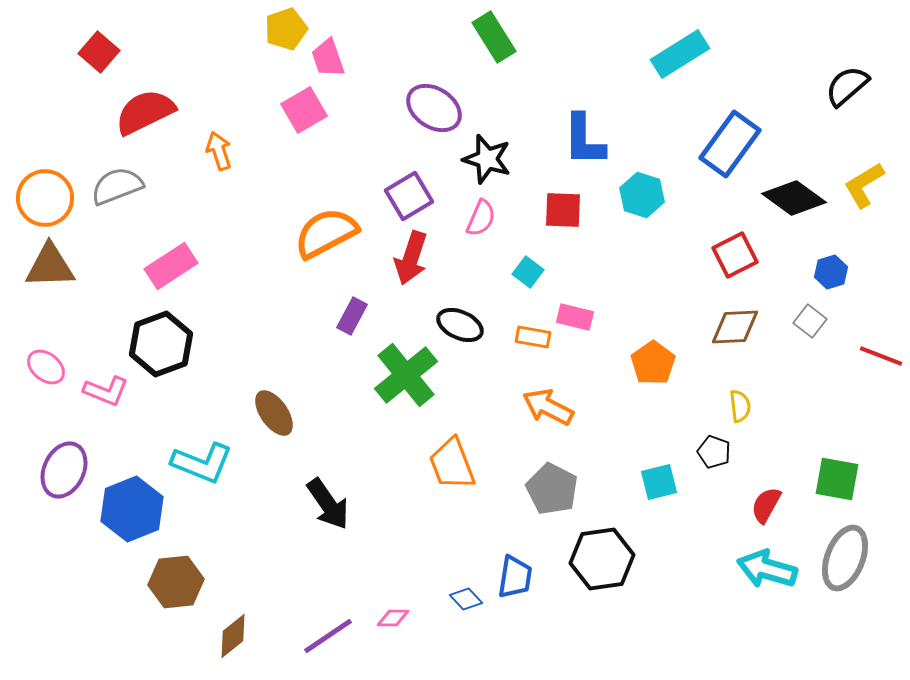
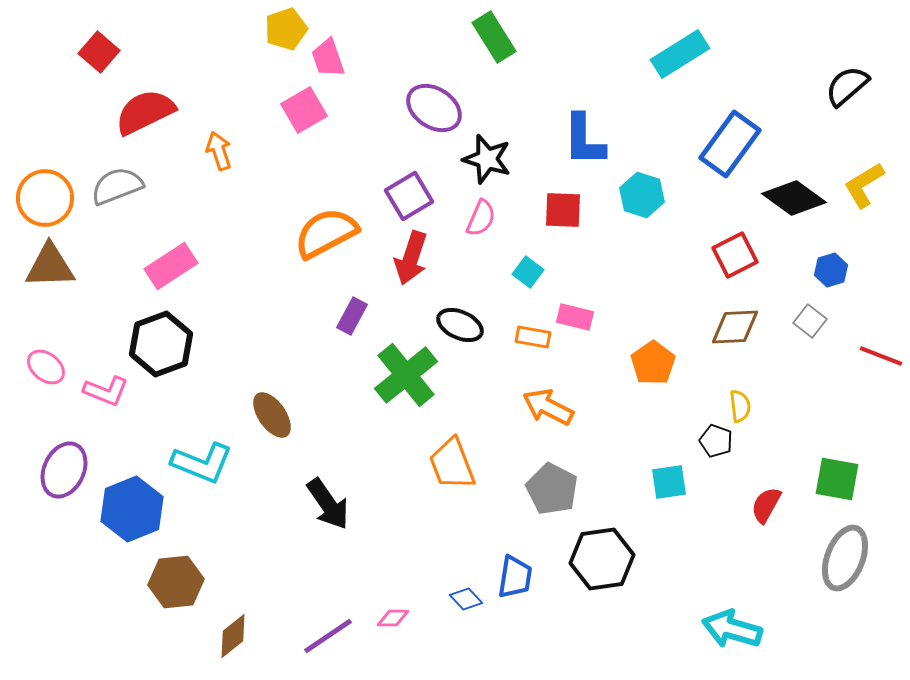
blue hexagon at (831, 272): moved 2 px up
brown ellipse at (274, 413): moved 2 px left, 2 px down
black pentagon at (714, 452): moved 2 px right, 11 px up
cyan square at (659, 482): moved 10 px right; rotated 6 degrees clockwise
cyan arrow at (767, 569): moved 35 px left, 60 px down
